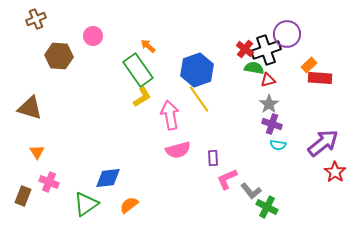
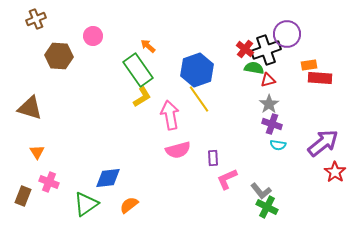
orange rectangle: rotated 35 degrees clockwise
gray L-shape: moved 10 px right
